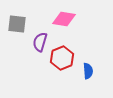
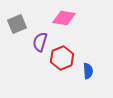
pink diamond: moved 1 px up
gray square: rotated 30 degrees counterclockwise
